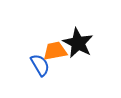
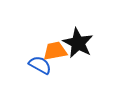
blue semicircle: rotated 30 degrees counterclockwise
